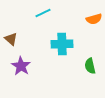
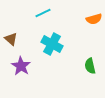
cyan cross: moved 10 px left; rotated 30 degrees clockwise
